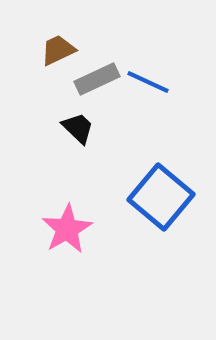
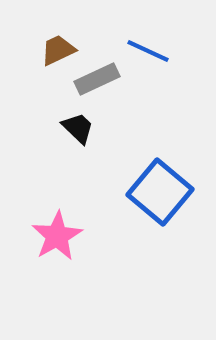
blue line: moved 31 px up
blue square: moved 1 px left, 5 px up
pink star: moved 10 px left, 7 px down
